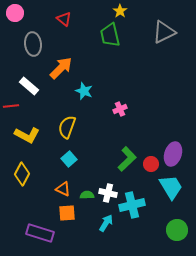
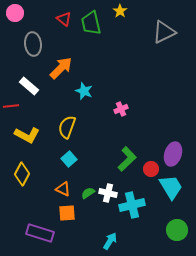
green trapezoid: moved 19 px left, 12 px up
pink cross: moved 1 px right
red circle: moved 5 px down
green semicircle: moved 1 px right, 2 px up; rotated 32 degrees counterclockwise
cyan arrow: moved 4 px right, 18 px down
